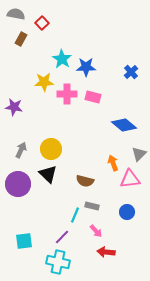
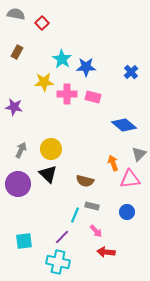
brown rectangle: moved 4 px left, 13 px down
